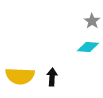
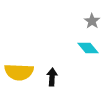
cyan diamond: moved 1 px down; rotated 45 degrees clockwise
yellow semicircle: moved 1 px left, 4 px up
